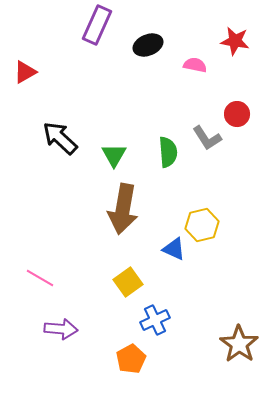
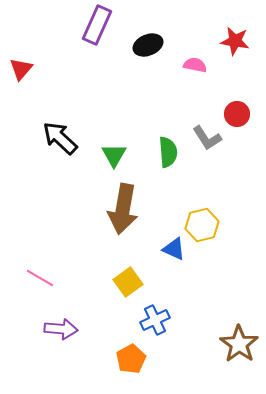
red triangle: moved 4 px left, 3 px up; rotated 20 degrees counterclockwise
